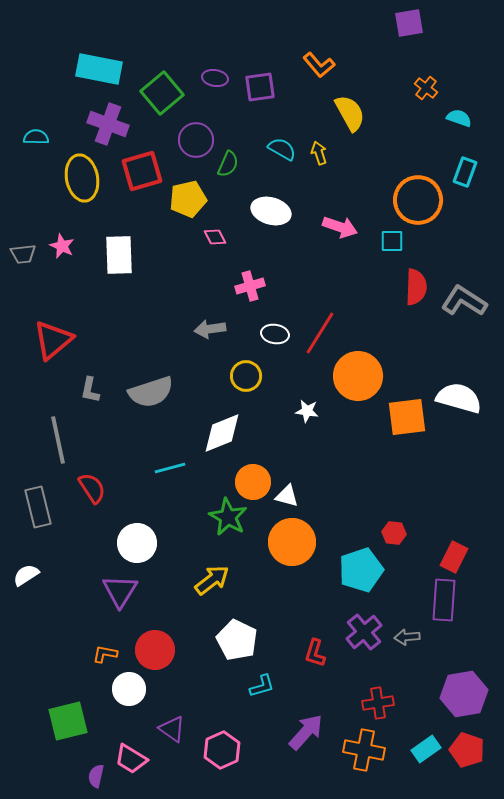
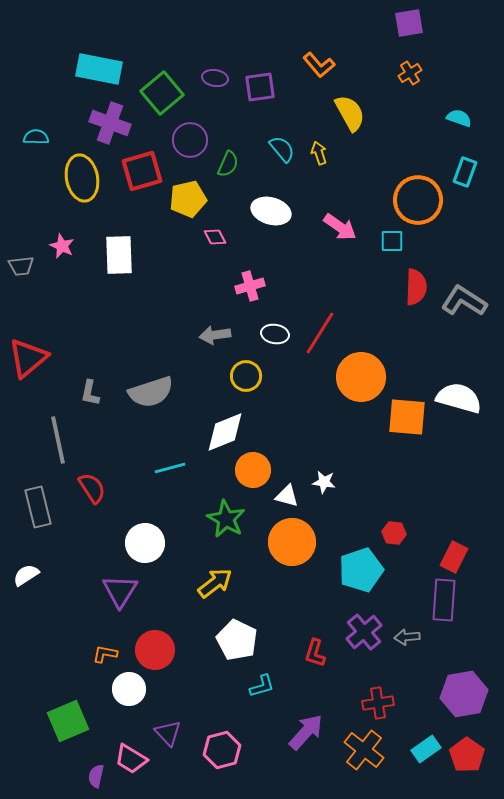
orange cross at (426, 88): moved 16 px left, 15 px up; rotated 20 degrees clockwise
purple cross at (108, 124): moved 2 px right, 1 px up
purple circle at (196, 140): moved 6 px left
cyan semicircle at (282, 149): rotated 20 degrees clockwise
pink arrow at (340, 227): rotated 16 degrees clockwise
gray trapezoid at (23, 254): moved 2 px left, 12 px down
gray arrow at (210, 329): moved 5 px right, 6 px down
red triangle at (53, 340): moved 25 px left, 18 px down
orange circle at (358, 376): moved 3 px right, 1 px down
gray L-shape at (90, 390): moved 3 px down
white star at (307, 411): moved 17 px right, 71 px down
orange square at (407, 417): rotated 12 degrees clockwise
white diamond at (222, 433): moved 3 px right, 1 px up
orange circle at (253, 482): moved 12 px up
green star at (228, 517): moved 2 px left, 2 px down
white circle at (137, 543): moved 8 px right
yellow arrow at (212, 580): moved 3 px right, 3 px down
green square at (68, 721): rotated 9 degrees counterclockwise
purple triangle at (172, 729): moved 4 px left, 4 px down; rotated 12 degrees clockwise
pink hexagon at (222, 750): rotated 9 degrees clockwise
orange cross at (364, 750): rotated 27 degrees clockwise
red pentagon at (467, 750): moved 5 px down; rotated 16 degrees clockwise
